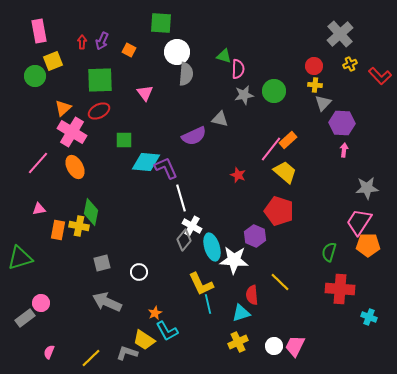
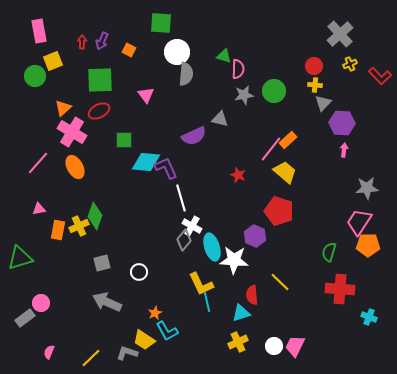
pink triangle at (145, 93): moved 1 px right, 2 px down
green diamond at (91, 212): moved 4 px right, 4 px down; rotated 8 degrees clockwise
yellow cross at (79, 226): rotated 36 degrees counterclockwise
cyan line at (208, 304): moved 1 px left, 2 px up
